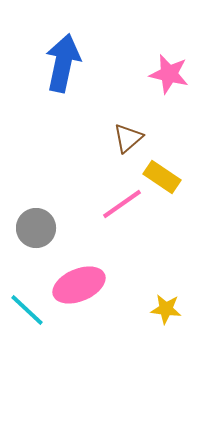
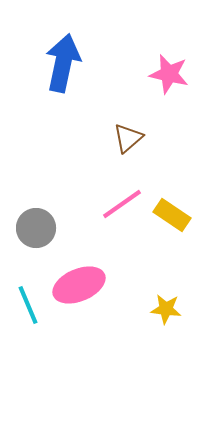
yellow rectangle: moved 10 px right, 38 px down
cyan line: moved 1 px right, 5 px up; rotated 24 degrees clockwise
